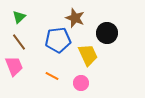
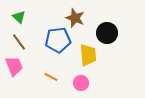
green triangle: rotated 32 degrees counterclockwise
yellow trapezoid: rotated 20 degrees clockwise
orange line: moved 1 px left, 1 px down
